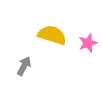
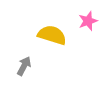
pink star: moved 22 px up
